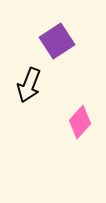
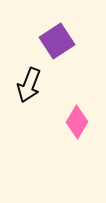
pink diamond: moved 3 px left; rotated 12 degrees counterclockwise
